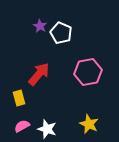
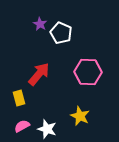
purple star: moved 2 px up
pink hexagon: rotated 12 degrees clockwise
yellow star: moved 9 px left, 8 px up
